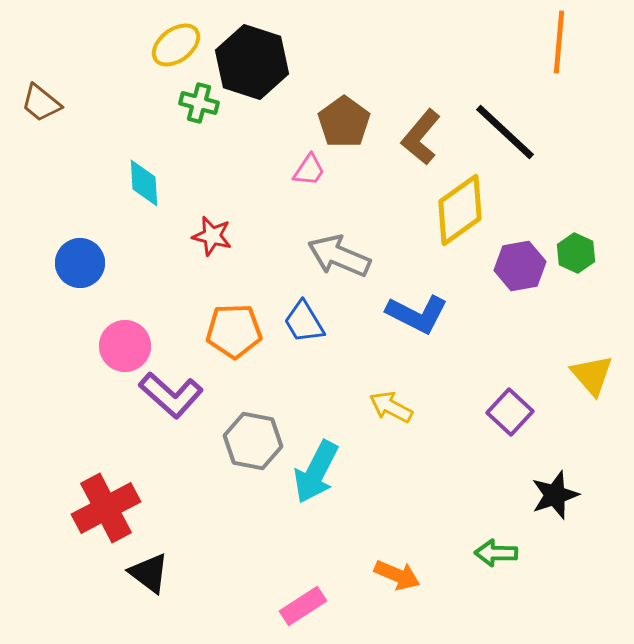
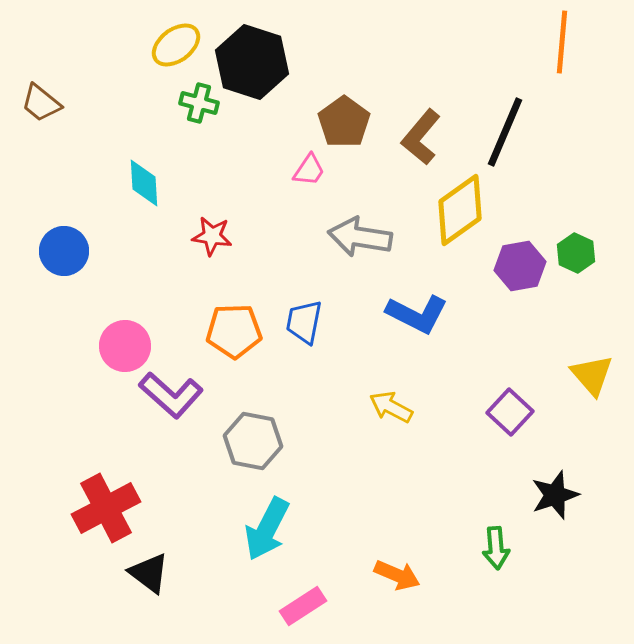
orange line: moved 3 px right
black line: rotated 70 degrees clockwise
red star: rotated 6 degrees counterclockwise
gray arrow: moved 21 px right, 19 px up; rotated 14 degrees counterclockwise
blue circle: moved 16 px left, 12 px up
blue trapezoid: rotated 42 degrees clockwise
cyan arrow: moved 49 px left, 57 px down
green arrow: moved 5 px up; rotated 96 degrees counterclockwise
